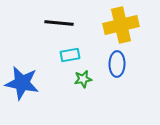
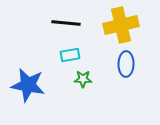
black line: moved 7 px right
blue ellipse: moved 9 px right
green star: rotated 12 degrees clockwise
blue star: moved 6 px right, 2 px down
